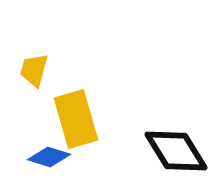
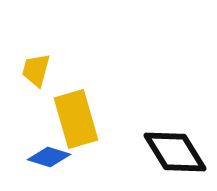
yellow trapezoid: moved 2 px right
black diamond: moved 1 px left, 1 px down
